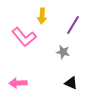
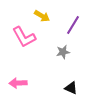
yellow arrow: rotated 63 degrees counterclockwise
pink L-shape: rotated 10 degrees clockwise
gray star: rotated 24 degrees counterclockwise
black triangle: moved 5 px down
